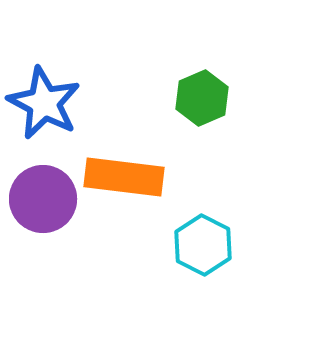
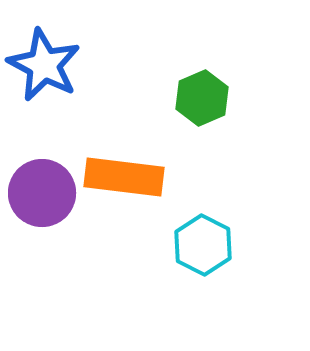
blue star: moved 38 px up
purple circle: moved 1 px left, 6 px up
